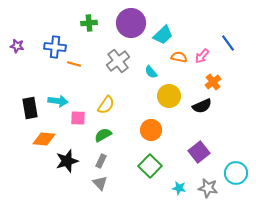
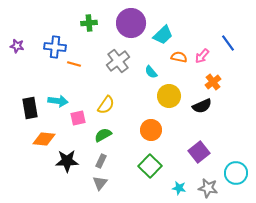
pink square: rotated 14 degrees counterclockwise
black star: rotated 15 degrees clockwise
gray triangle: rotated 21 degrees clockwise
